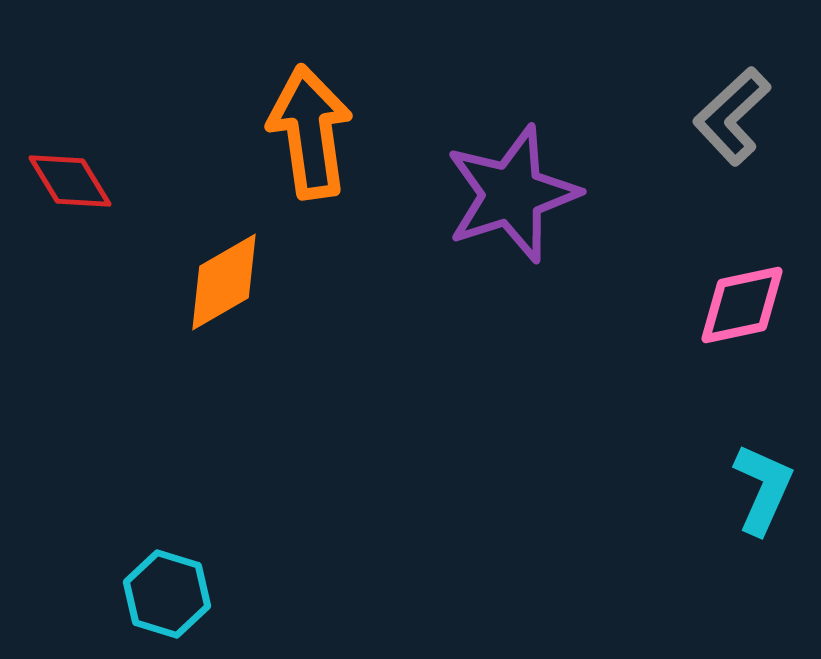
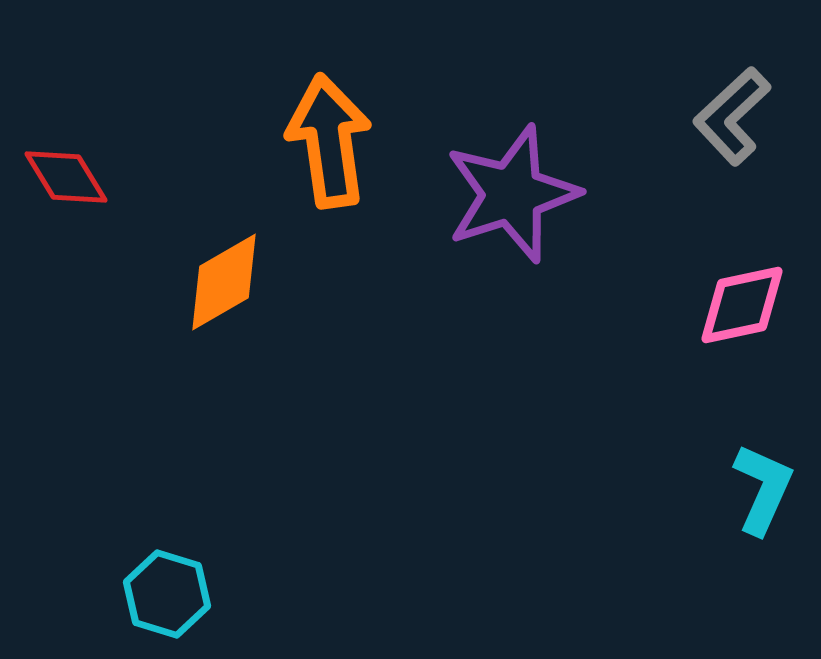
orange arrow: moved 19 px right, 9 px down
red diamond: moved 4 px left, 4 px up
